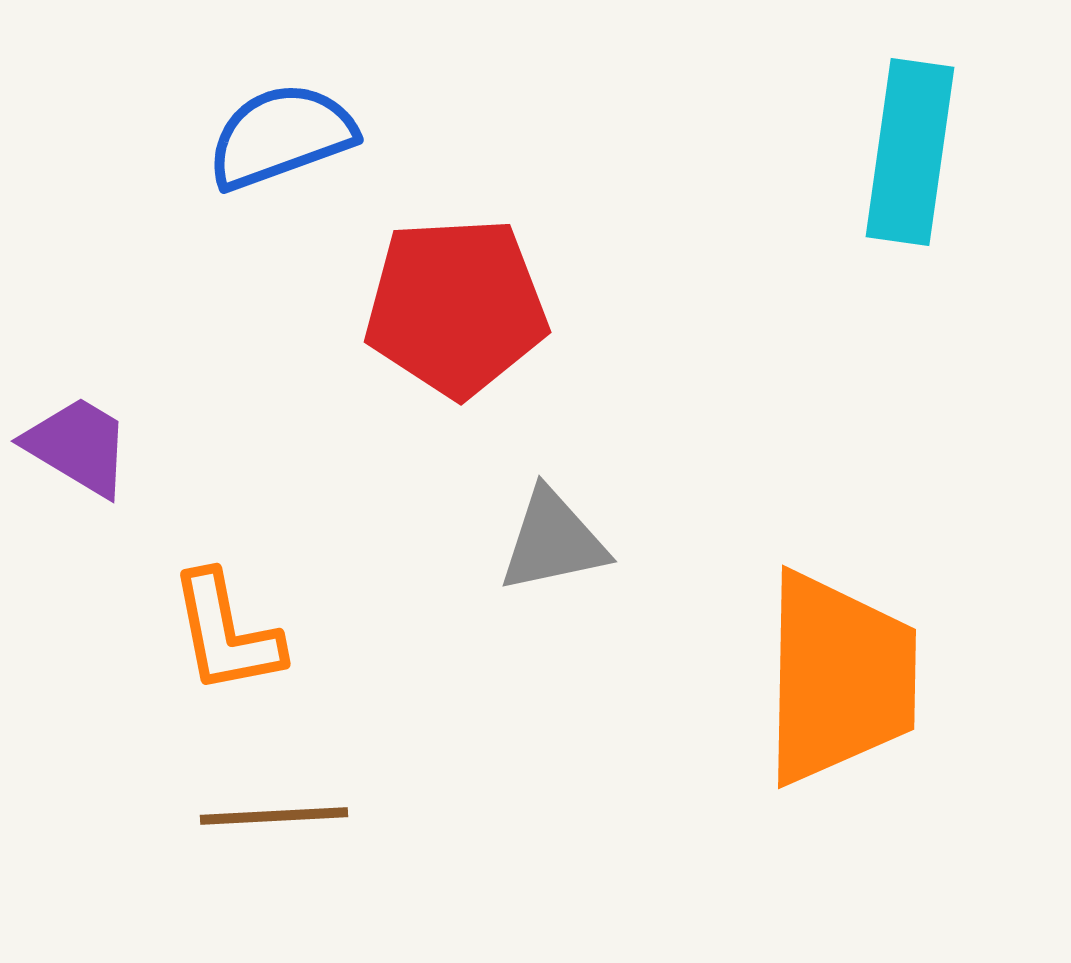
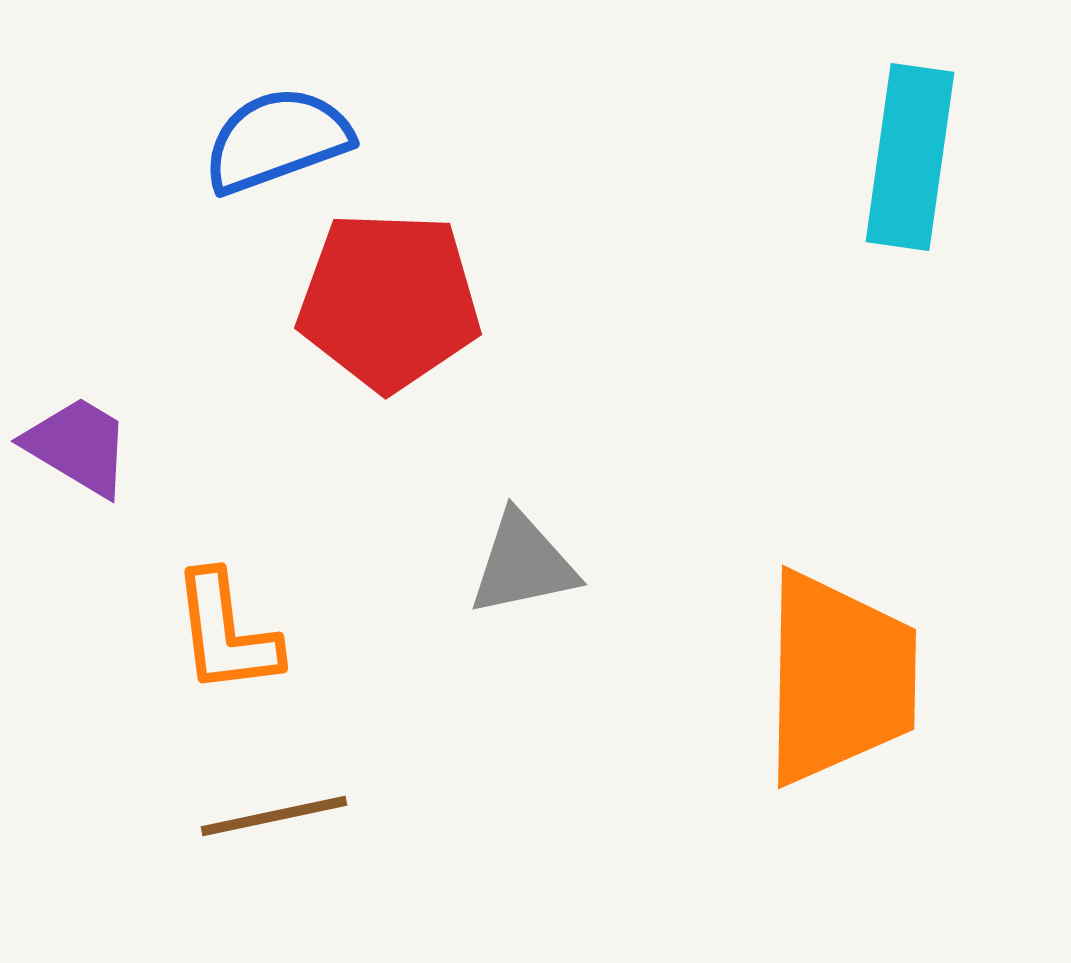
blue semicircle: moved 4 px left, 4 px down
cyan rectangle: moved 5 px down
red pentagon: moved 67 px left, 6 px up; rotated 5 degrees clockwise
gray triangle: moved 30 px left, 23 px down
orange L-shape: rotated 4 degrees clockwise
brown line: rotated 9 degrees counterclockwise
